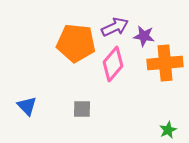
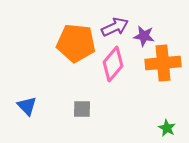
orange cross: moved 2 px left
green star: moved 1 px left, 2 px up; rotated 18 degrees counterclockwise
